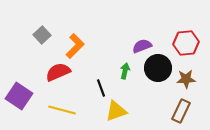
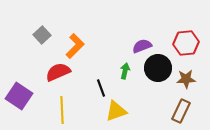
yellow line: rotated 72 degrees clockwise
